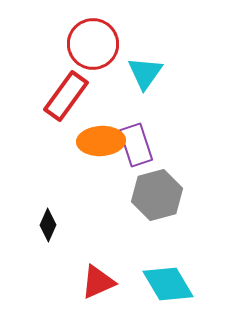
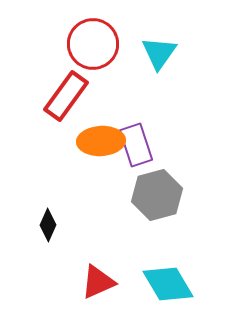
cyan triangle: moved 14 px right, 20 px up
